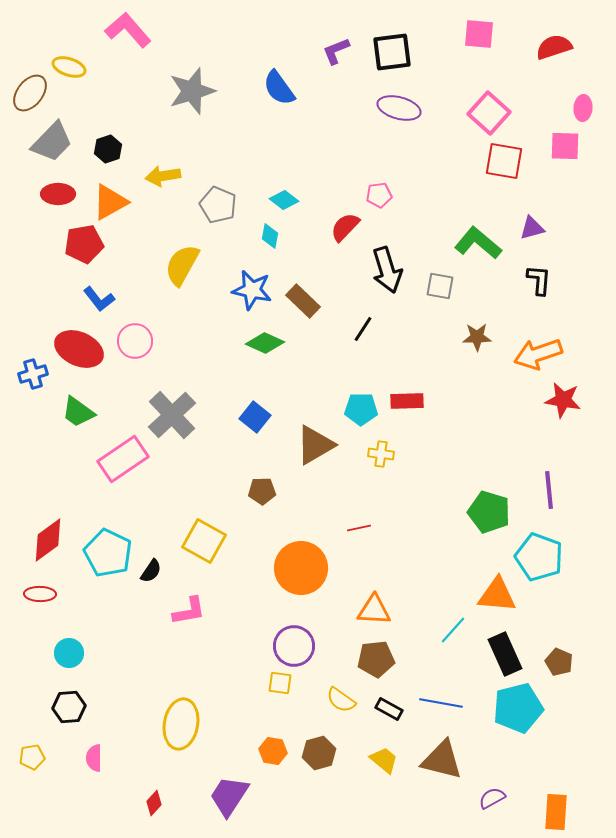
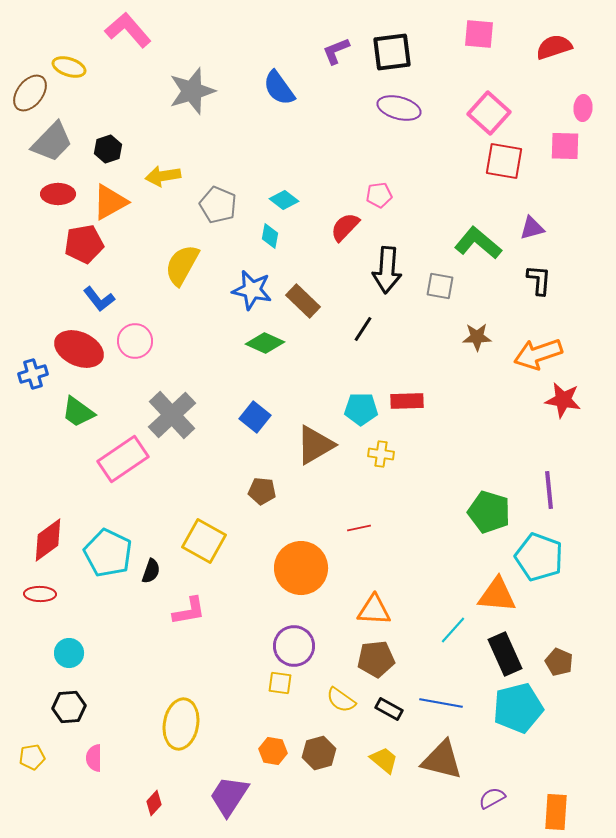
black arrow at (387, 270): rotated 21 degrees clockwise
brown pentagon at (262, 491): rotated 8 degrees clockwise
black semicircle at (151, 571): rotated 15 degrees counterclockwise
